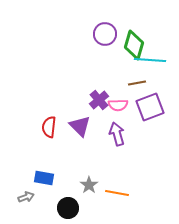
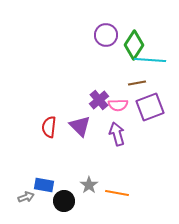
purple circle: moved 1 px right, 1 px down
green diamond: rotated 16 degrees clockwise
blue rectangle: moved 7 px down
black circle: moved 4 px left, 7 px up
